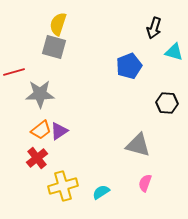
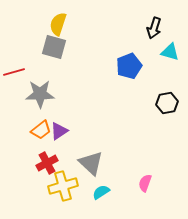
cyan triangle: moved 4 px left
black hexagon: rotated 15 degrees counterclockwise
gray triangle: moved 47 px left, 18 px down; rotated 28 degrees clockwise
red cross: moved 10 px right, 5 px down; rotated 10 degrees clockwise
